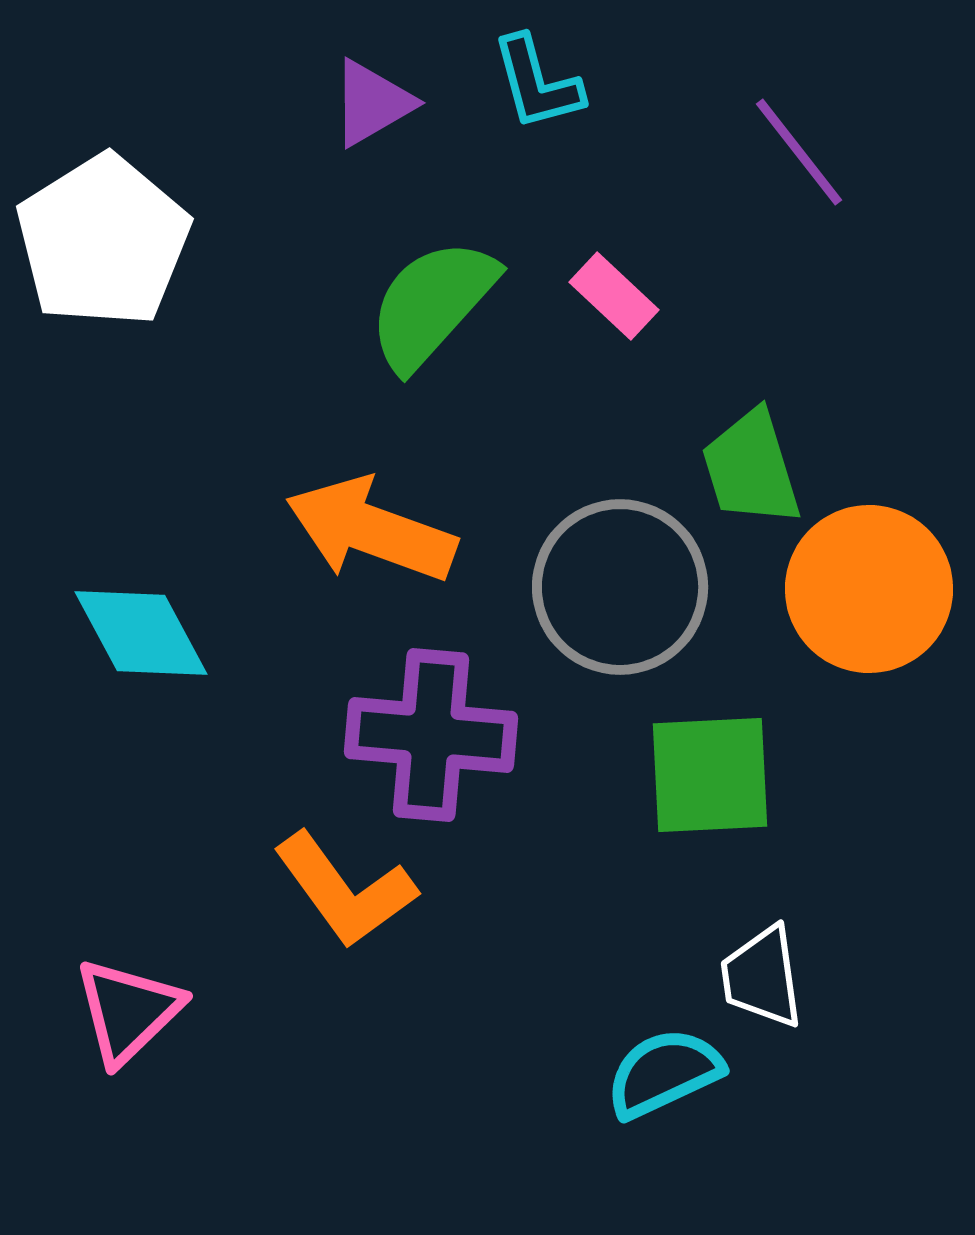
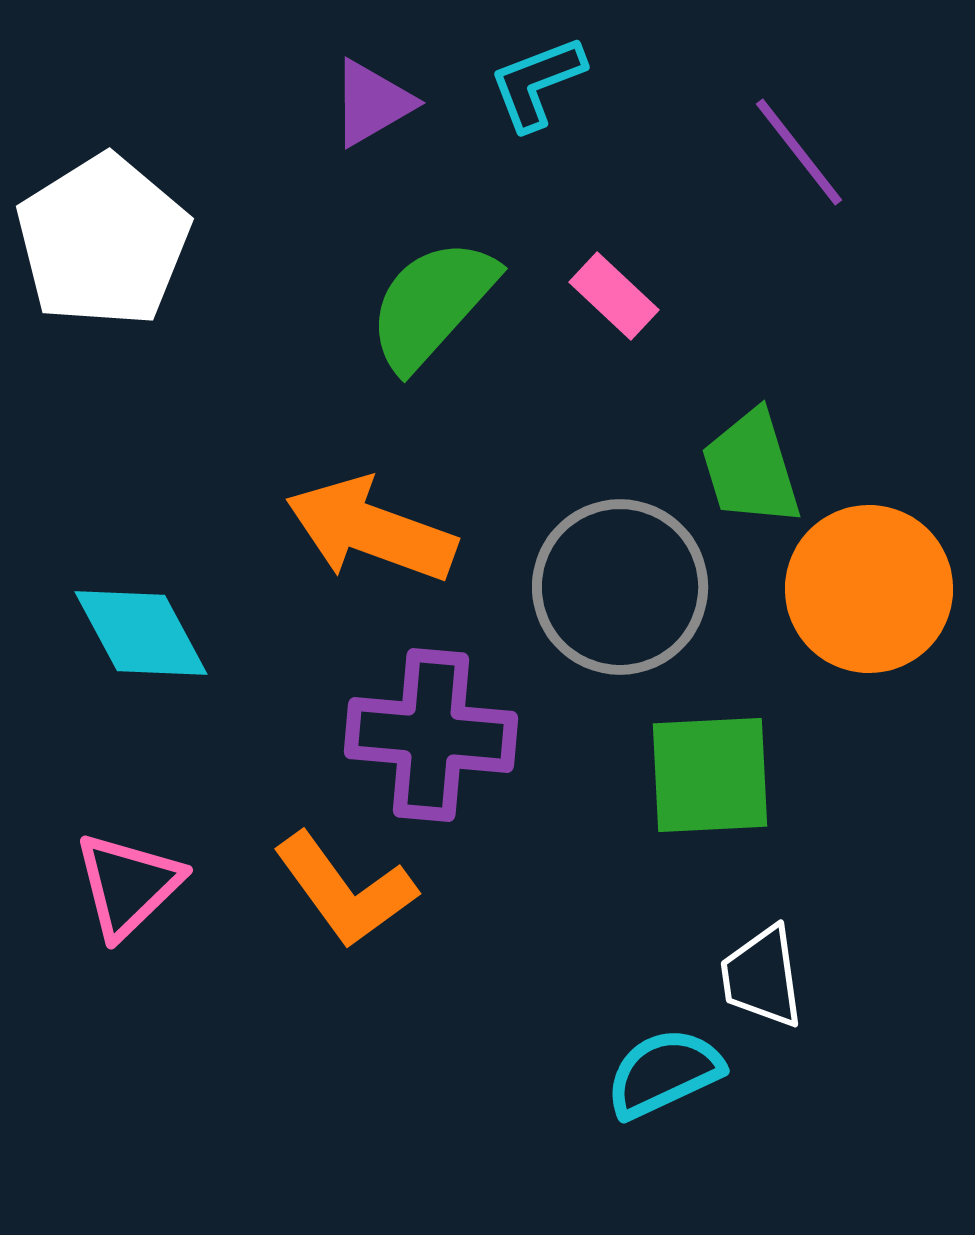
cyan L-shape: rotated 84 degrees clockwise
pink triangle: moved 126 px up
